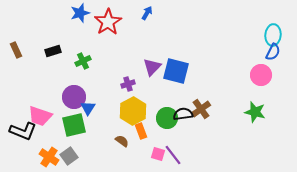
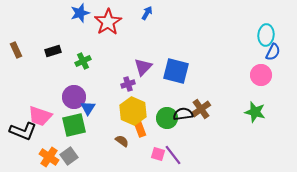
cyan ellipse: moved 7 px left
purple triangle: moved 9 px left
yellow hexagon: rotated 8 degrees counterclockwise
orange rectangle: moved 1 px left, 2 px up
